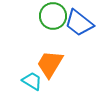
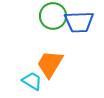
blue trapezoid: moved 1 px up; rotated 40 degrees counterclockwise
